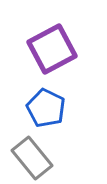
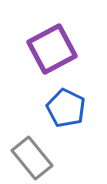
blue pentagon: moved 20 px right
